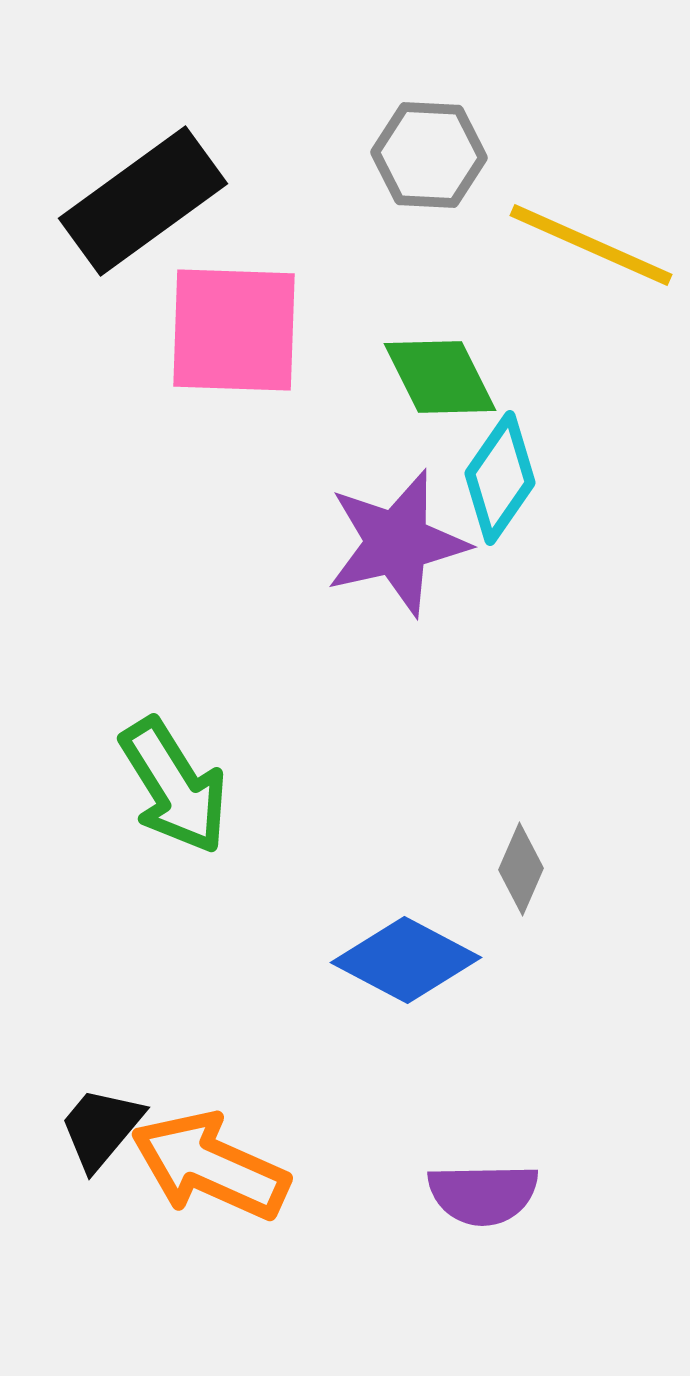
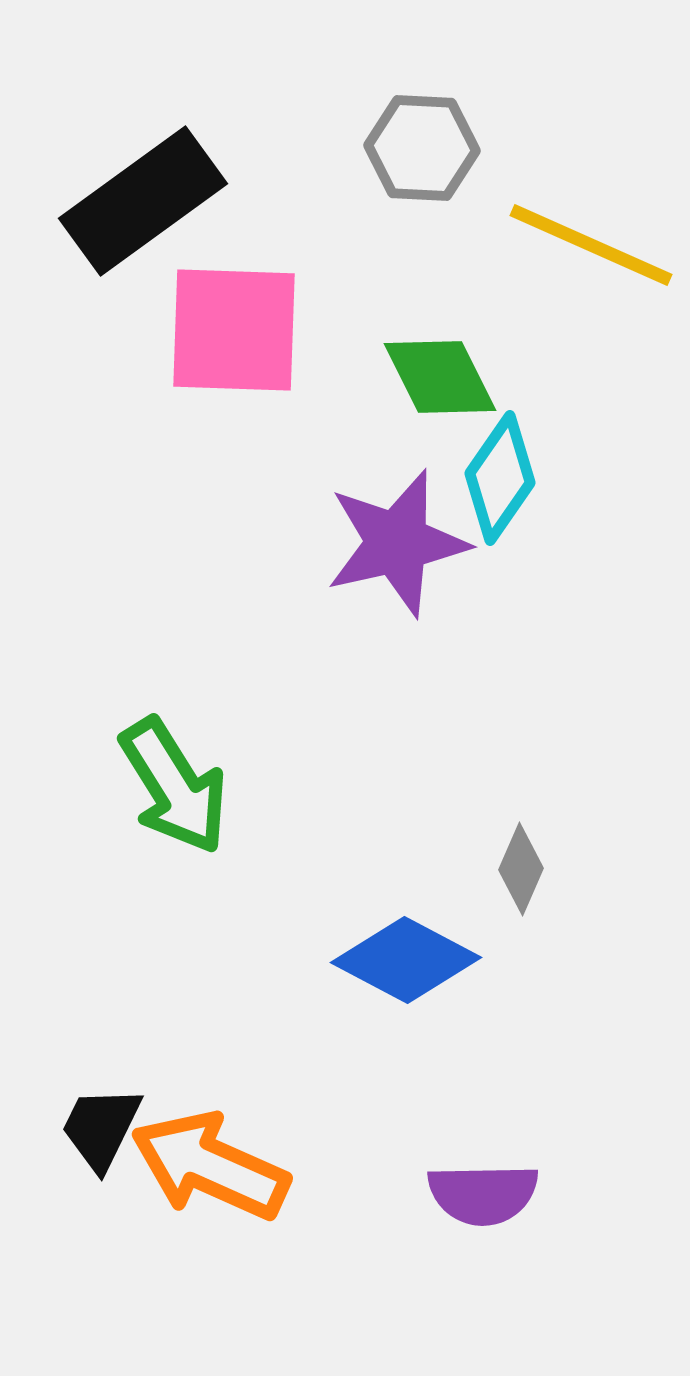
gray hexagon: moved 7 px left, 7 px up
black trapezoid: rotated 14 degrees counterclockwise
